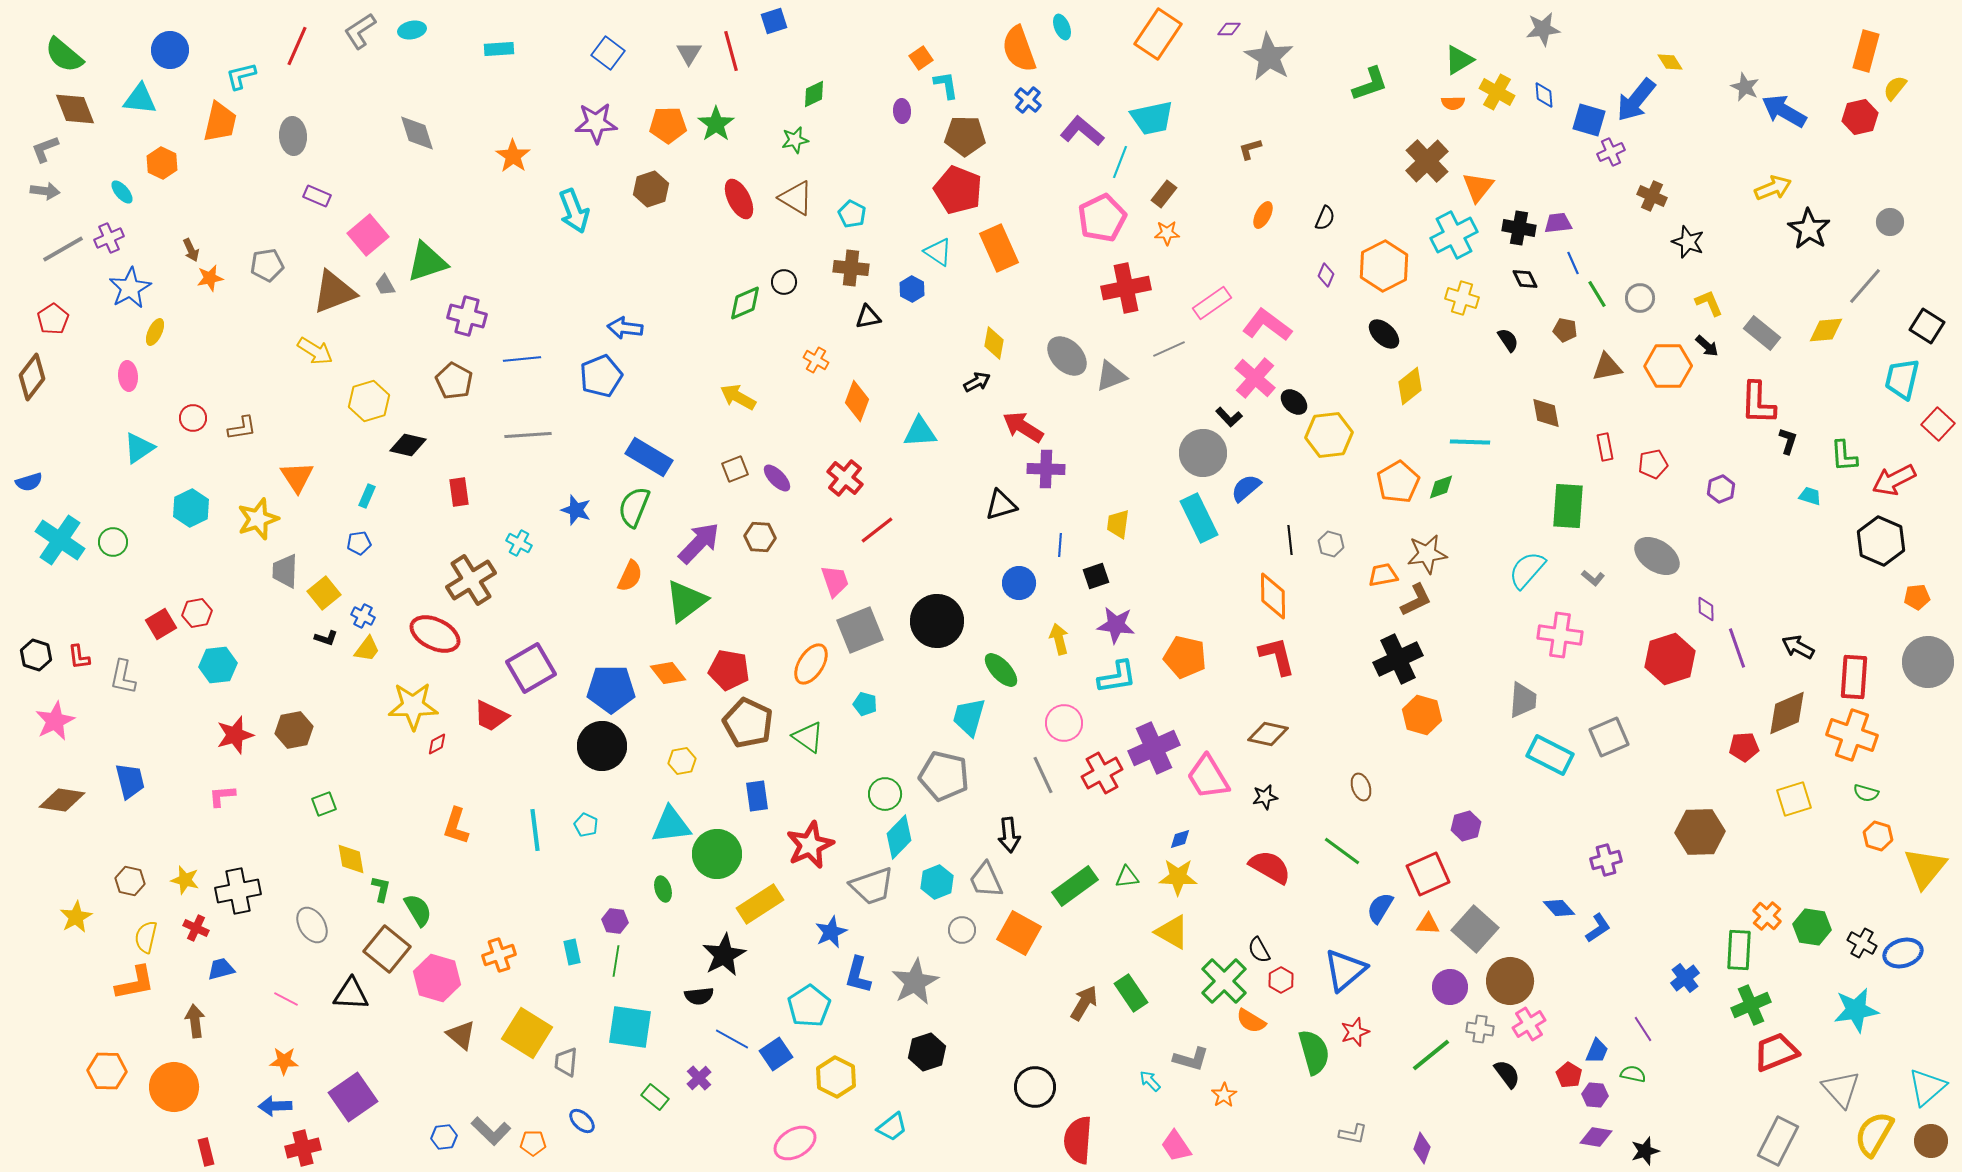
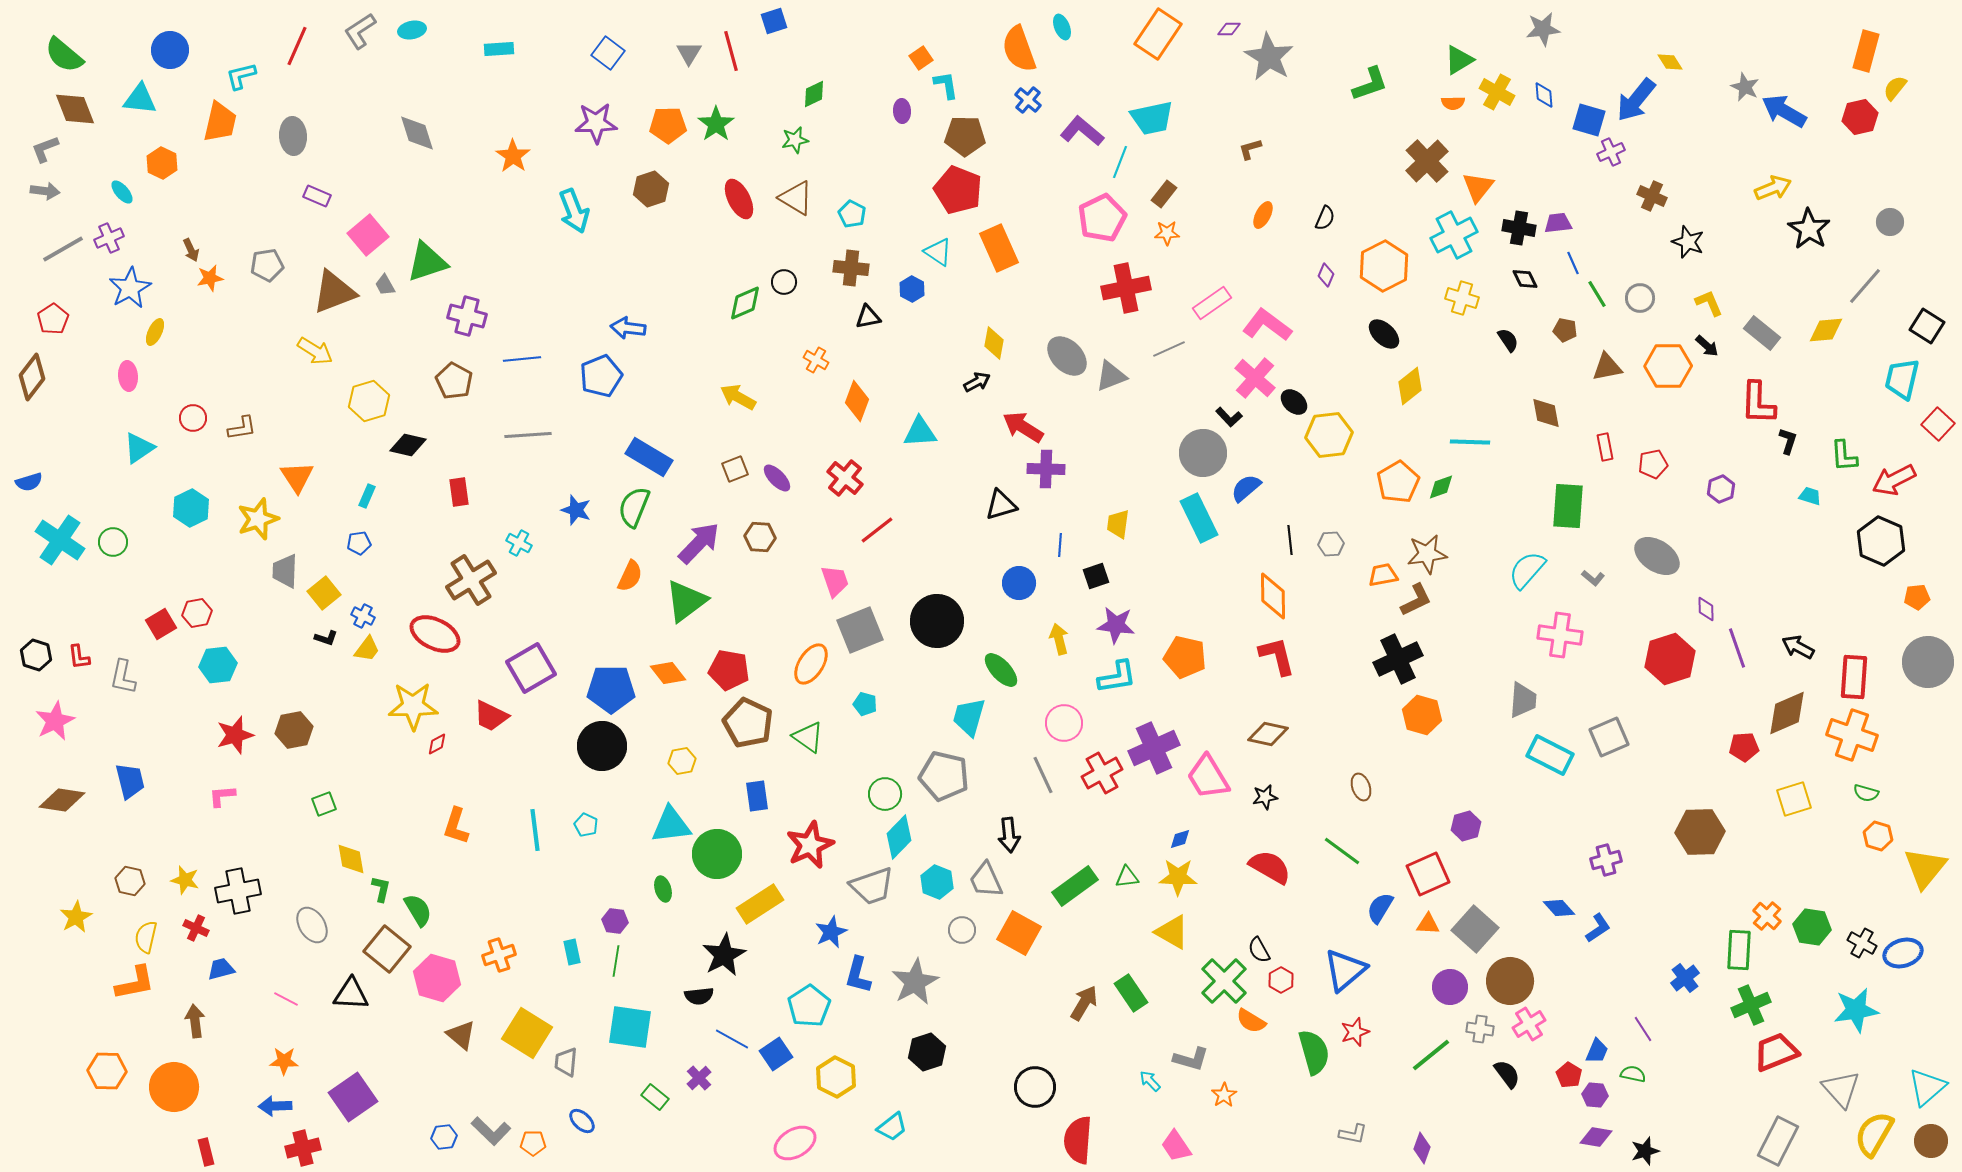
blue arrow at (625, 328): moved 3 px right
gray hexagon at (1331, 544): rotated 20 degrees counterclockwise
cyan hexagon at (937, 882): rotated 16 degrees counterclockwise
